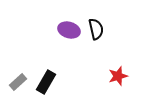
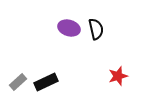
purple ellipse: moved 2 px up
black rectangle: rotated 35 degrees clockwise
